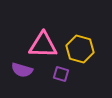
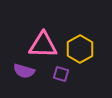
yellow hexagon: rotated 16 degrees clockwise
purple semicircle: moved 2 px right, 1 px down
